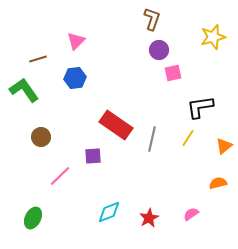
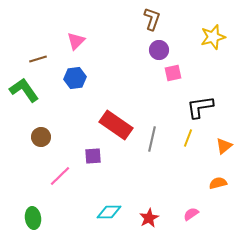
yellow line: rotated 12 degrees counterclockwise
cyan diamond: rotated 20 degrees clockwise
green ellipse: rotated 35 degrees counterclockwise
